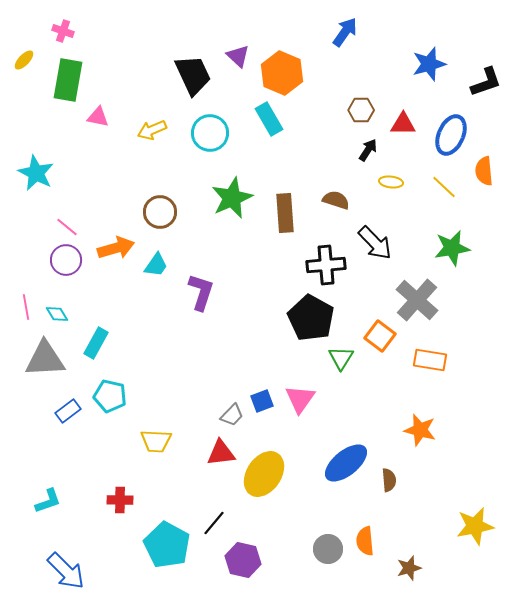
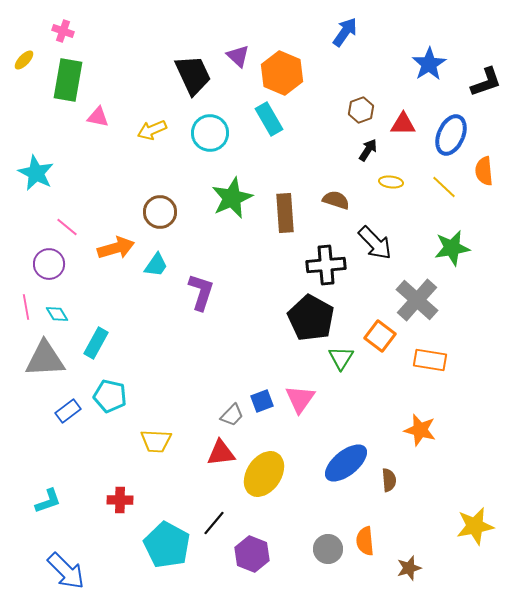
blue star at (429, 64): rotated 16 degrees counterclockwise
brown hexagon at (361, 110): rotated 20 degrees counterclockwise
purple circle at (66, 260): moved 17 px left, 4 px down
purple hexagon at (243, 560): moved 9 px right, 6 px up; rotated 8 degrees clockwise
